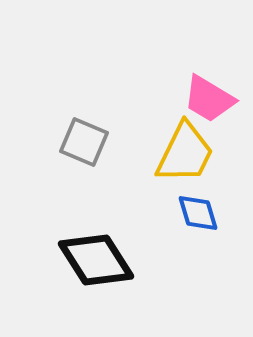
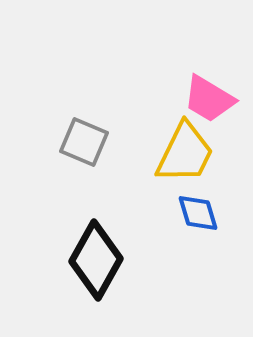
black diamond: rotated 62 degrees clockwise
